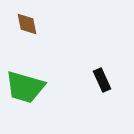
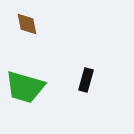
black rectangle: moved 16 px left; rotated 40 degrees clockwise
